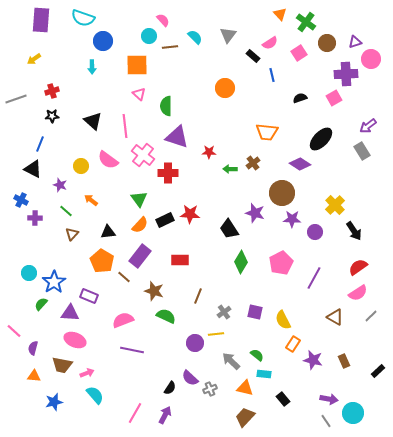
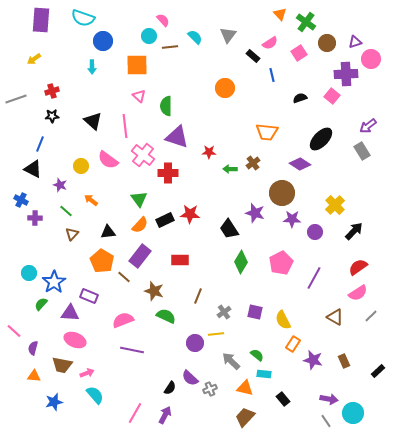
pink triangle at (139, 94): moved 2 px down
pink square at (334, 98): moved 2 px left, 2 px up; rotated 21 degrees counterclockwise
black arrow at (354, 231): rotated 102 degrees counterclockwise
